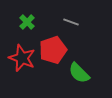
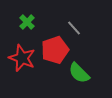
gray line: moved 3 px right, 6 px down; rotated 28 degrees clockwise
red pentagon: moved 2 px right
